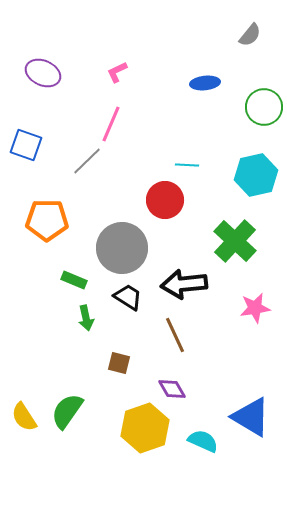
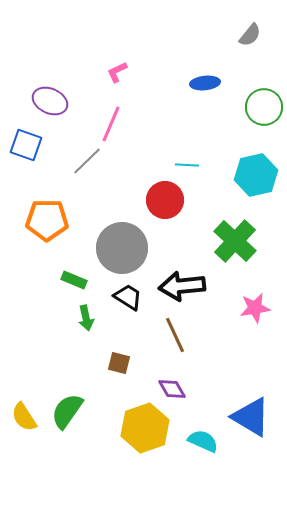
purple ellipse: moved 7 px right, 28 px down
black arrow: moved 2 px left, 2 px down
